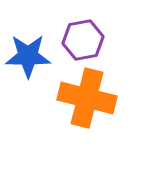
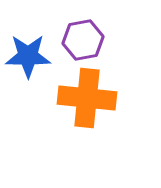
orange cross: rotated 8 degrees counterclockwise
